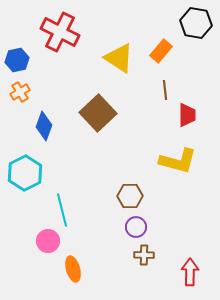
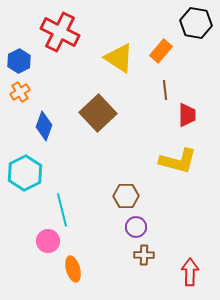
blue hexagon: moved 2 px right, 1 px down; rotated 15 degrees counterclockwise
brown hexagon: moved 4 px left
